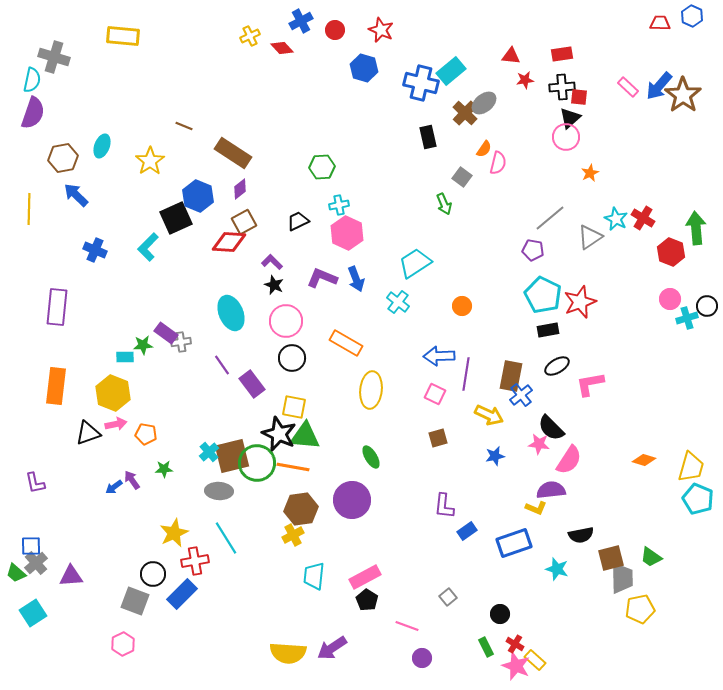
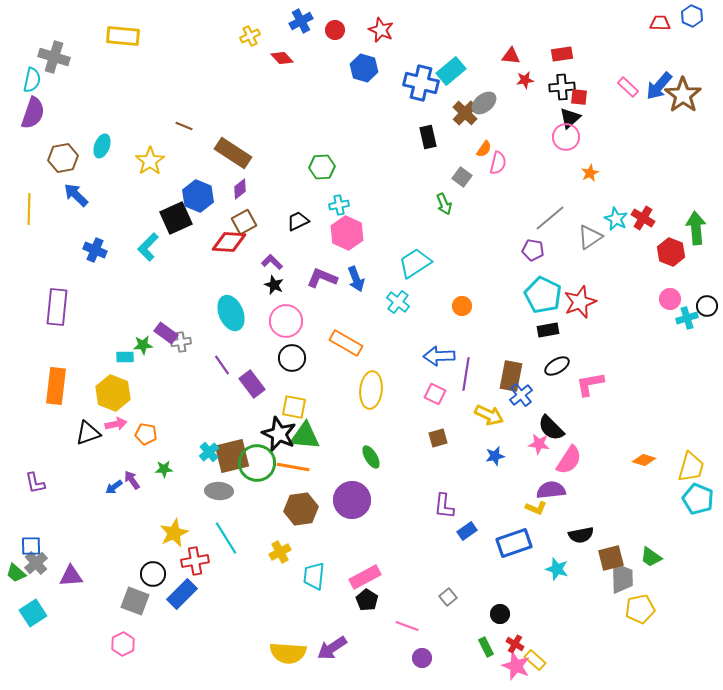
red diamond at (282, 48): moved 10 px down
yellow cross at (293, 535): moved 13 px left, 17 px down
